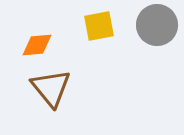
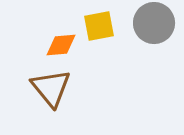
gray circle: moved 3 px left, 2 px up
orange diamond: moved 24 px right
